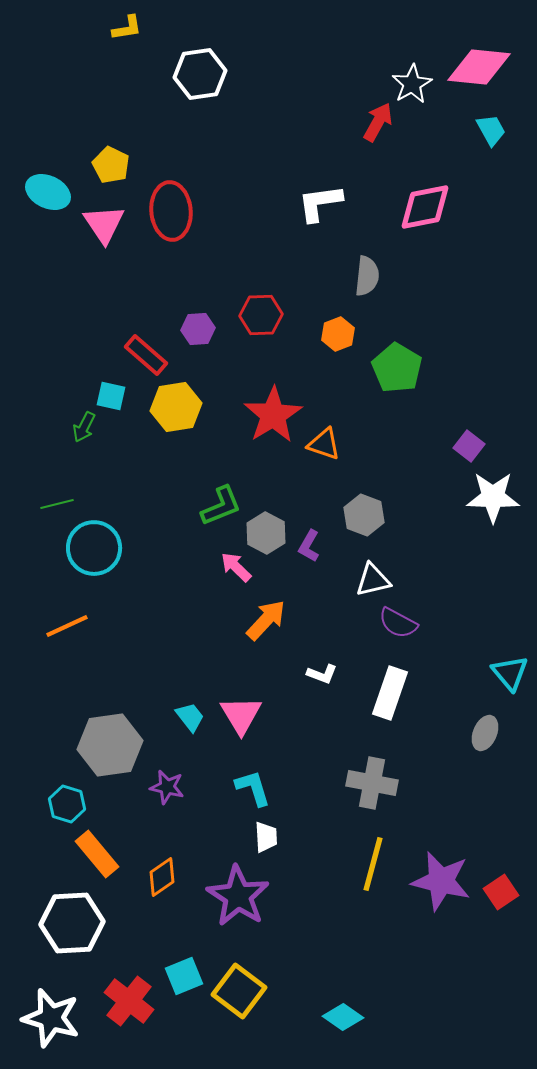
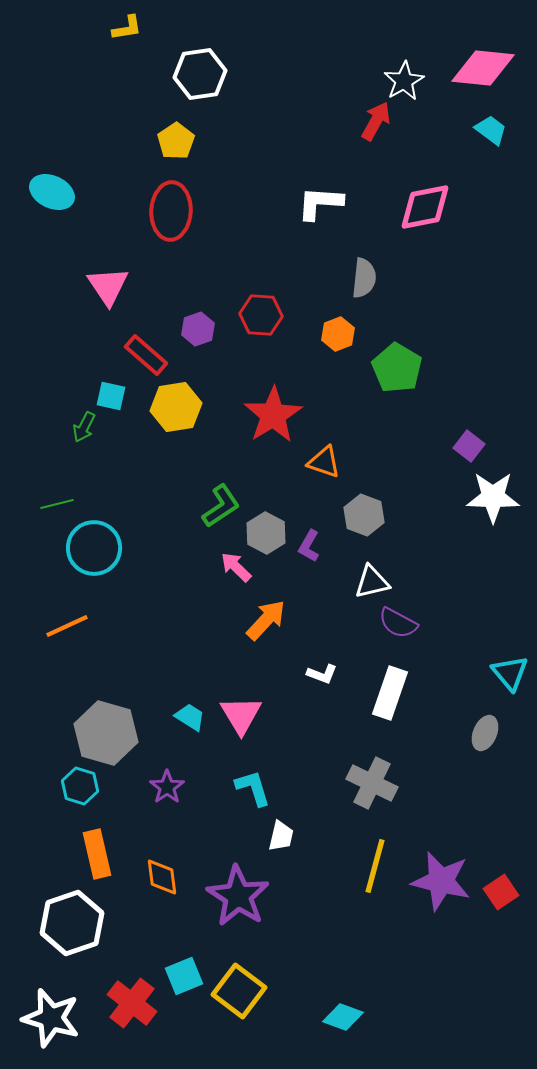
pink diamond at (479, 67): moved 4 px right, 1 px down
white star at (412, 84): moved 8 px left, 3 px up
red arrow at (378, 122): moved 2 px left, 1 px up
cyan trapezoid at (491, 130): rotated 24 degrees counterclockwise
yellow pentagon at (111, 165): moved 65 px right, 24 px up; rotated 12 degrees clockwise
cyan ellipse at (48, 192): moved 4 px right
white L-shape at (320, 203): rotated 12 degrees clockwise
red ellipse at (171, 211): rotated 8 degrees clockwise
pink triangle at (104, 224): moved 4 px right, 62 px down
gray semicircle at (367, 276): moved 3 px left, 2 px down
red hexagon at (261, 315): rotated 6 degrees clockwise
purple hexagon at (198, 329): rotated 16 degrees counterclockwise
orange triangle at (324, 444): moved 18 px down
green L-shape at (221, 506): rotated 12 degrees counterclockwise
white triangle at (373, 580): moved 1 px left, 2 px down
cyan trapezoid at (190, 717): rotated 20 degrees counterclockwise
gray hexagon at (110, 745): moved 4 px left, 12 px up; rotated 24 degrees clockwise
gray cross at (372, 783): rotated 15 degrees clockwise
purple star at (167, 787): rotated 24 degrees clockwise
cyan hexagon at (67, 804): moved 13 px right, 18 px up
white trapezoid at (266, 837): moved 15 px right, 1 px up; rotated 16 degrees clockwise
orange rectangle at (97, 854): rotated 27 degrees clockwise
yellow line at (373, 864): moved 2 px right, 2 px down
orange diamond at (162, 877): rotated 63 degrees counterclockwise
white hexagon at (72, 923): rotated 16 degrees counterclockwise
red cross at (129, 1001): moved 3 px right, 2 px down
cyan diamond at (343, 1017): rotated 15 degrees counterclockwise
